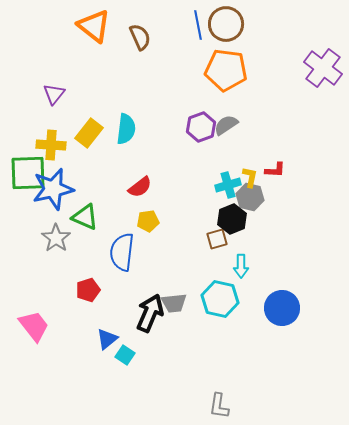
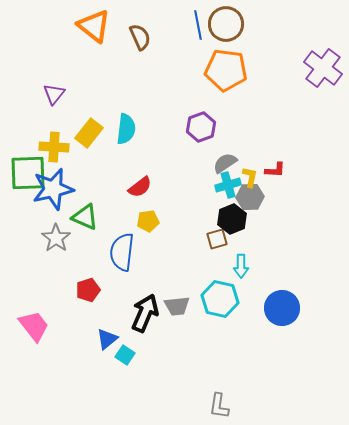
gray semicircle: moved 1 px left, 38 px down
yellow cross: moved 3 px right, 2 px down
gray hexagon: rotated 16 degrees counterclockwise
gray trapezoid: moved 3 px right, 3 px down
black arrow: moved 5 px left
